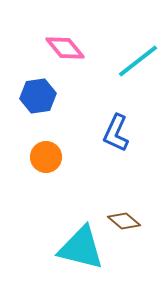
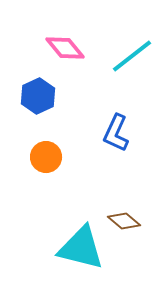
cyan line: moved 6 px left, 5 px up
blue hexagon: rotated 16 degrees counterclockwise
